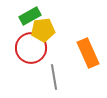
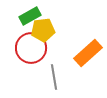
orange rectangle: rotated 72 degrees clockwise
